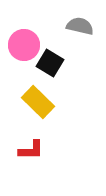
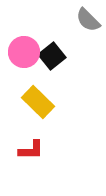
gray semicircle: moved 8 px right, 6 px up; rotated 148 degrees counterclockwise
pink circle: moved 7 px down
black square: moved 2 px right, 7 px up; rotated 20 degrees clockwise
